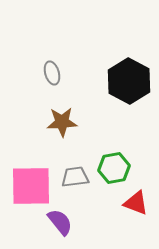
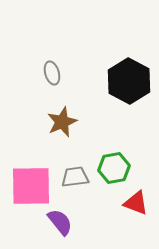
brown star: rotated 20 degrees counterclockwise
